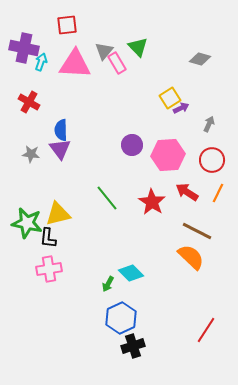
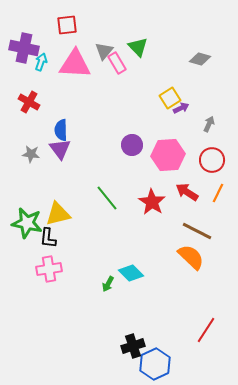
blue hexagon: moved 34 px right, 46 px down
